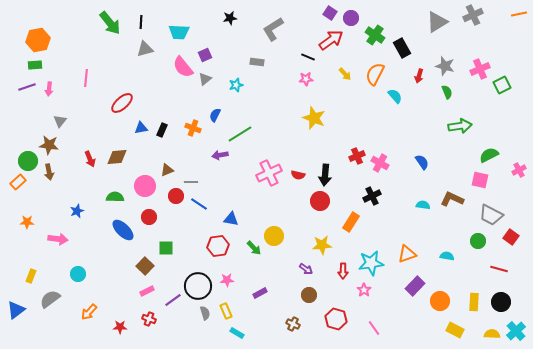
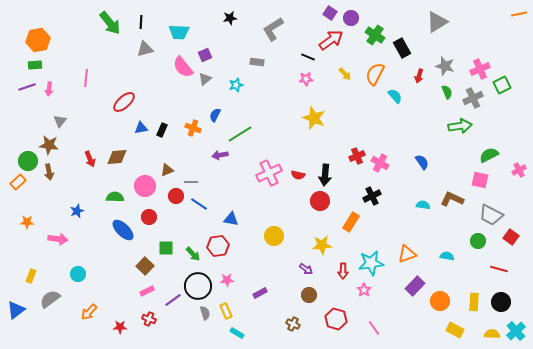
gray cross at (473, 15): moved 83 px down
red ellipse at (122, 103): moved 2 px right, 1 px up
green arrow at (254, 248): moved 61 px left, 6 px down
